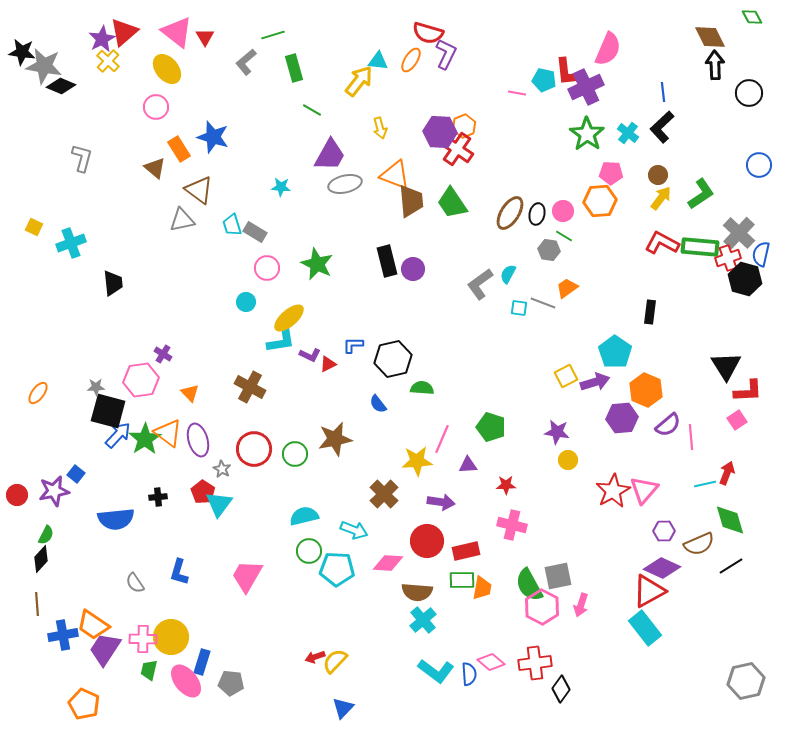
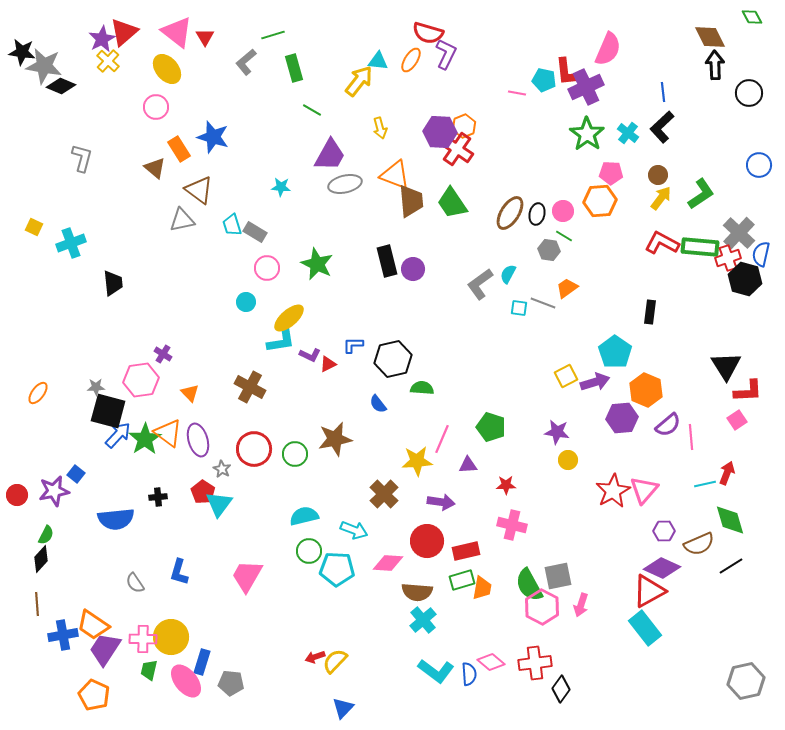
green rectangle at (462, 580): rotated 15 degrees counterclockwise
orange pentagon at (84, 704): moved 10 px right, 9 px up
